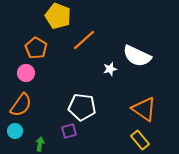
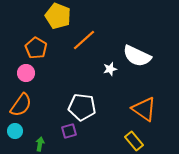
yellow rectangle: moved 6 px left, 1 px down
